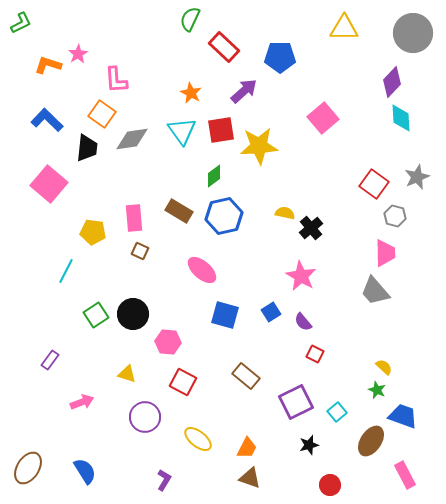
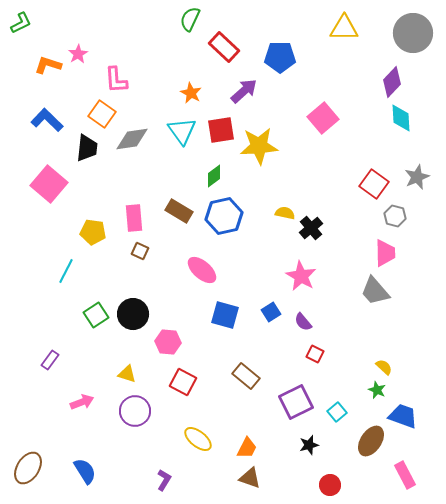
purple circle at (145, 417): moved 10 px left, 6 px up
